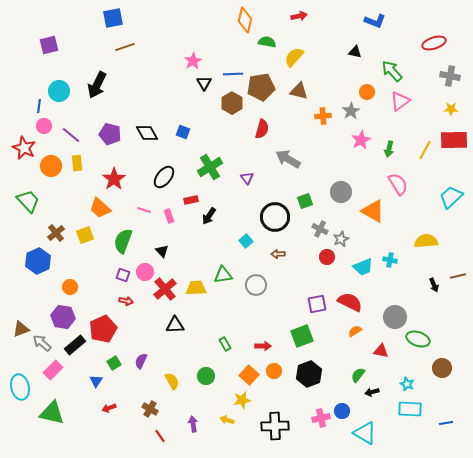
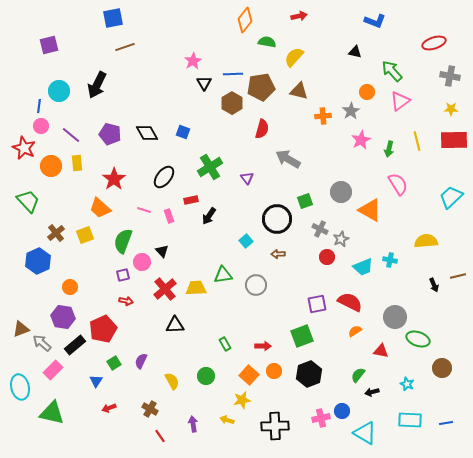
orange diamond at (245, 20): rotated 25 degrees clockwise
pink circle at (44, 126): moved 3 px left
yellow line at (425, 150): moved 8 px left, 9 px up; rotated 42 degrees counterclockwise
orange triangle at (373, 211): moved 3 px left, 1 px up
black circle at (275, 217): moved 2 px right, 2 px down
pink circle at (145, 272): moved 3 px left, 10 px up
purple square at (123, 275): rotated 32 degrees counterclockwise
cyan rectangle at (410, 409): moved 11 px down
